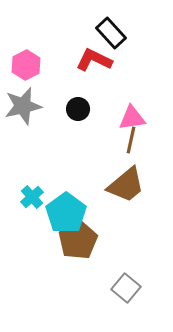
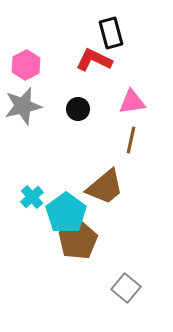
black rectangle: rotated 28 degrees clockwise
pink triangle: moved 16 px up
brown trapezoid: moved 21 px left, 2 px down
